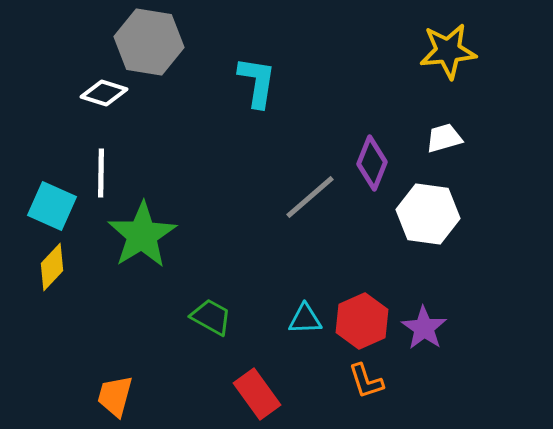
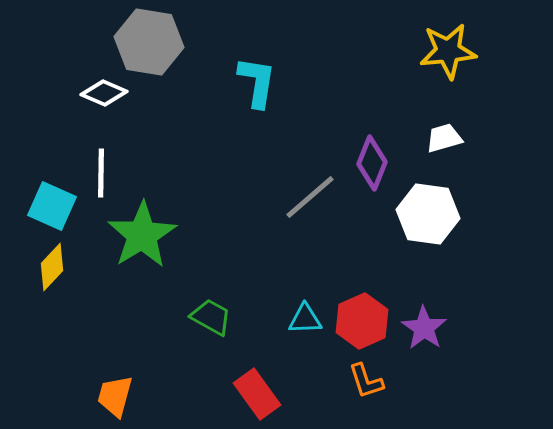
white diamond: rotated 6 degrees clockwise
